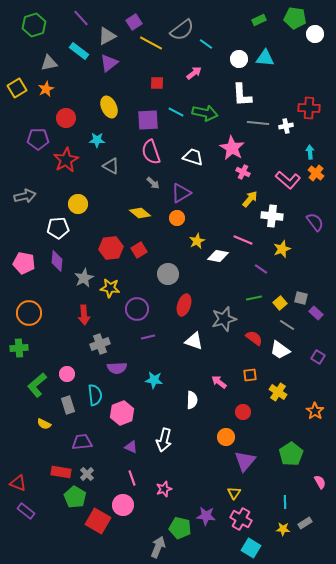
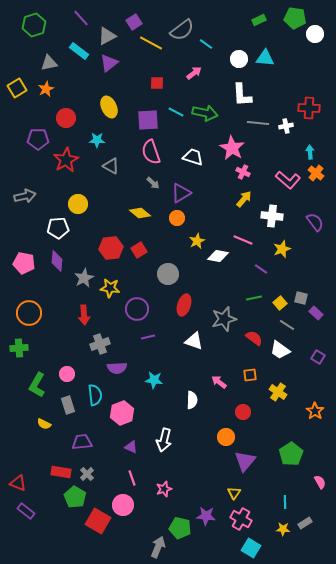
yellow arrow at (250, 199): moved 6 px left
green L-shape at (37, 385): rotated 20 degrees counterclockwise
